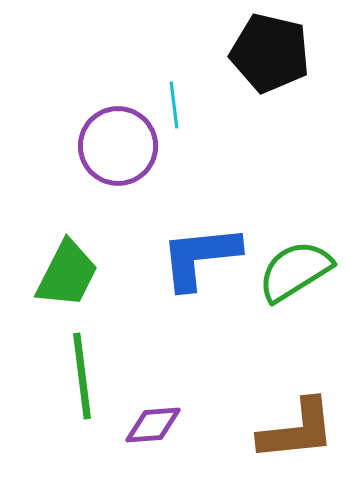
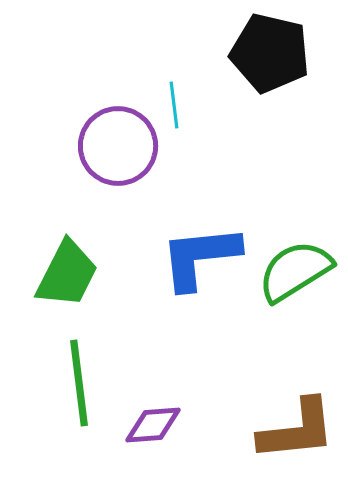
green line: moved 3 px left, 7 px down
